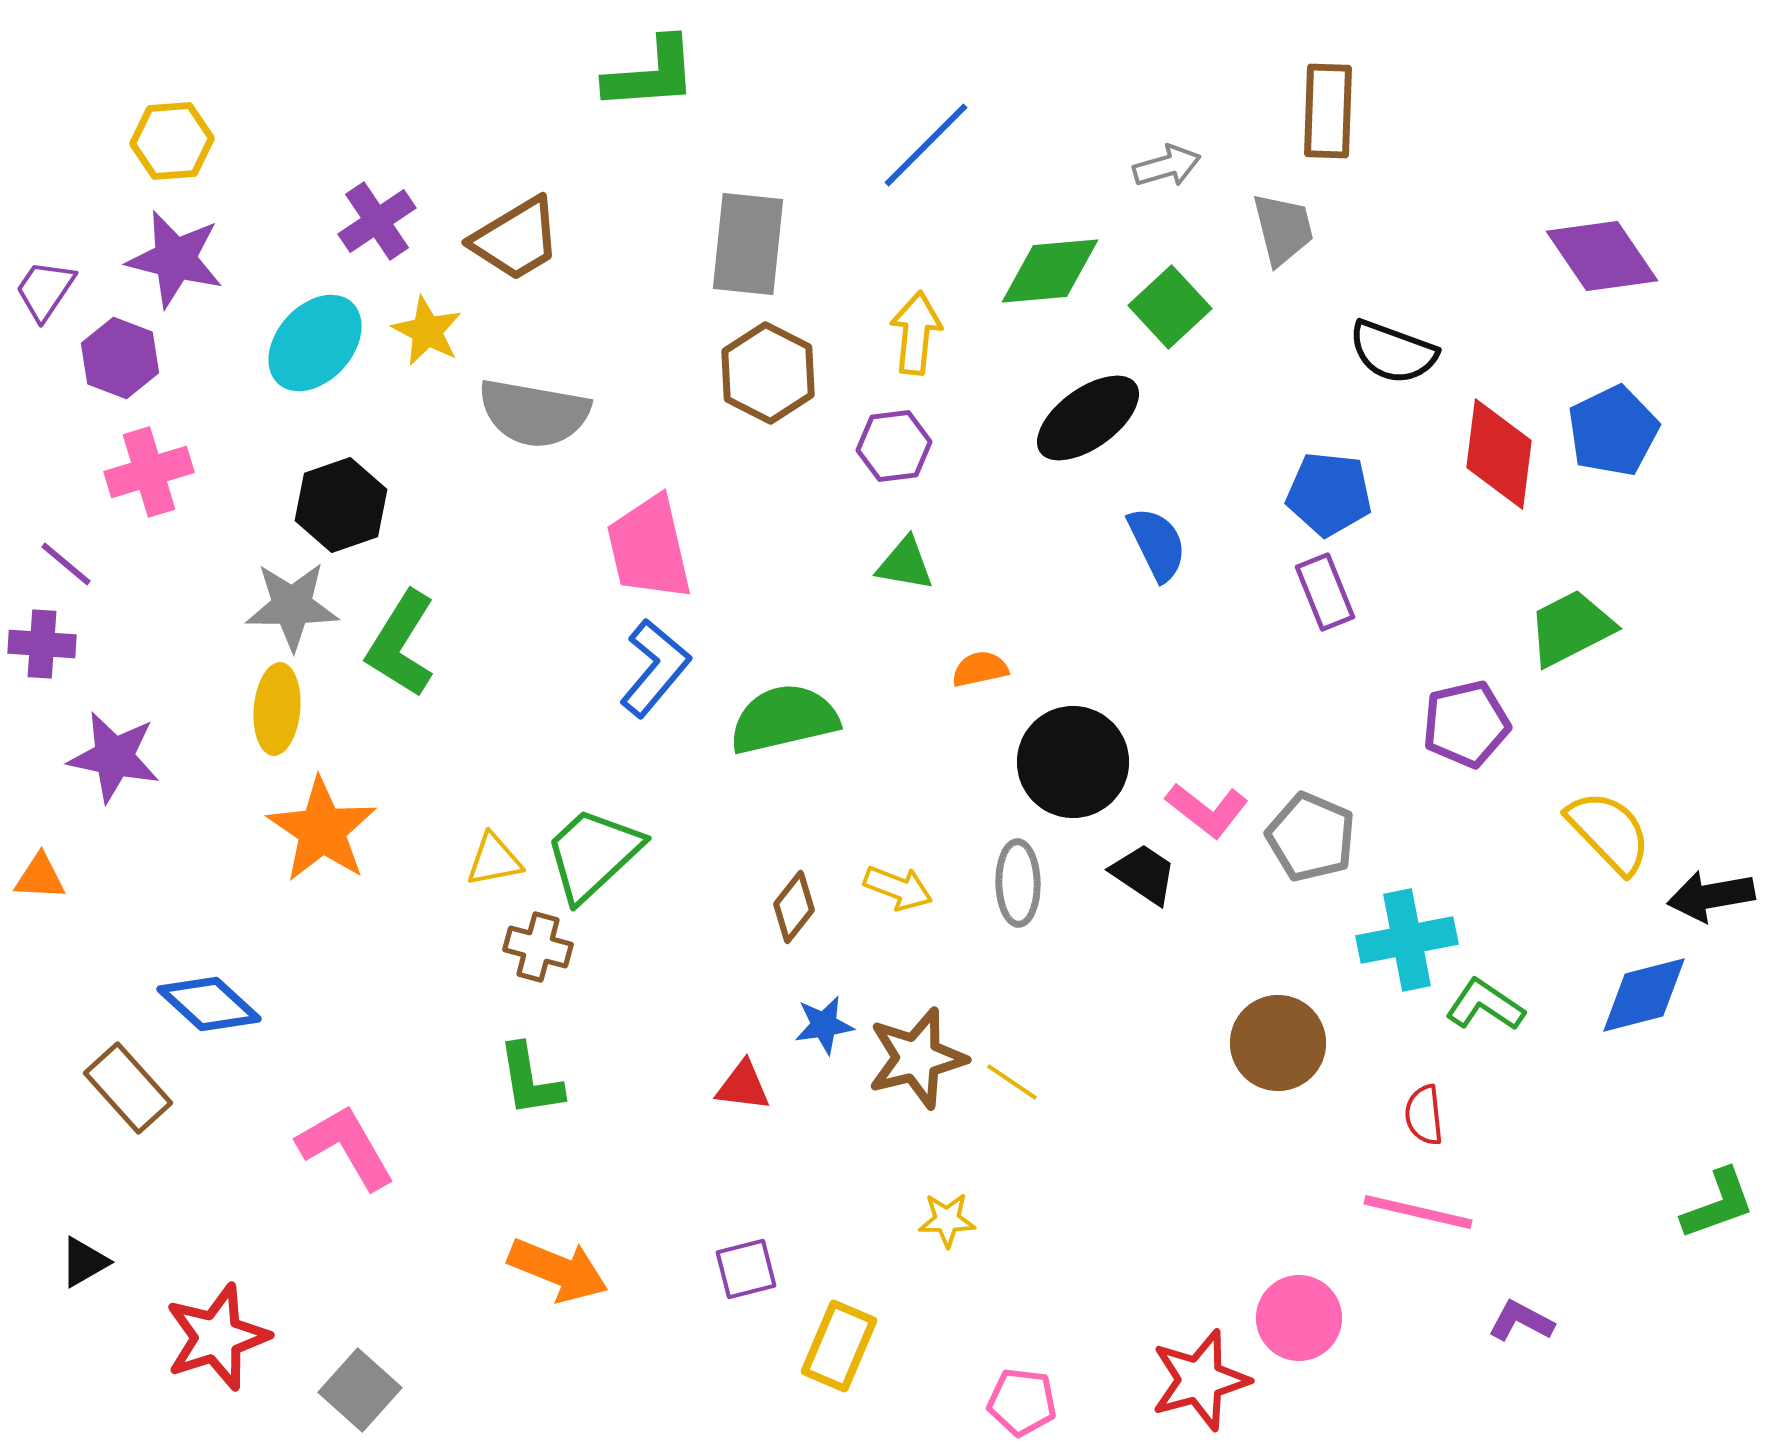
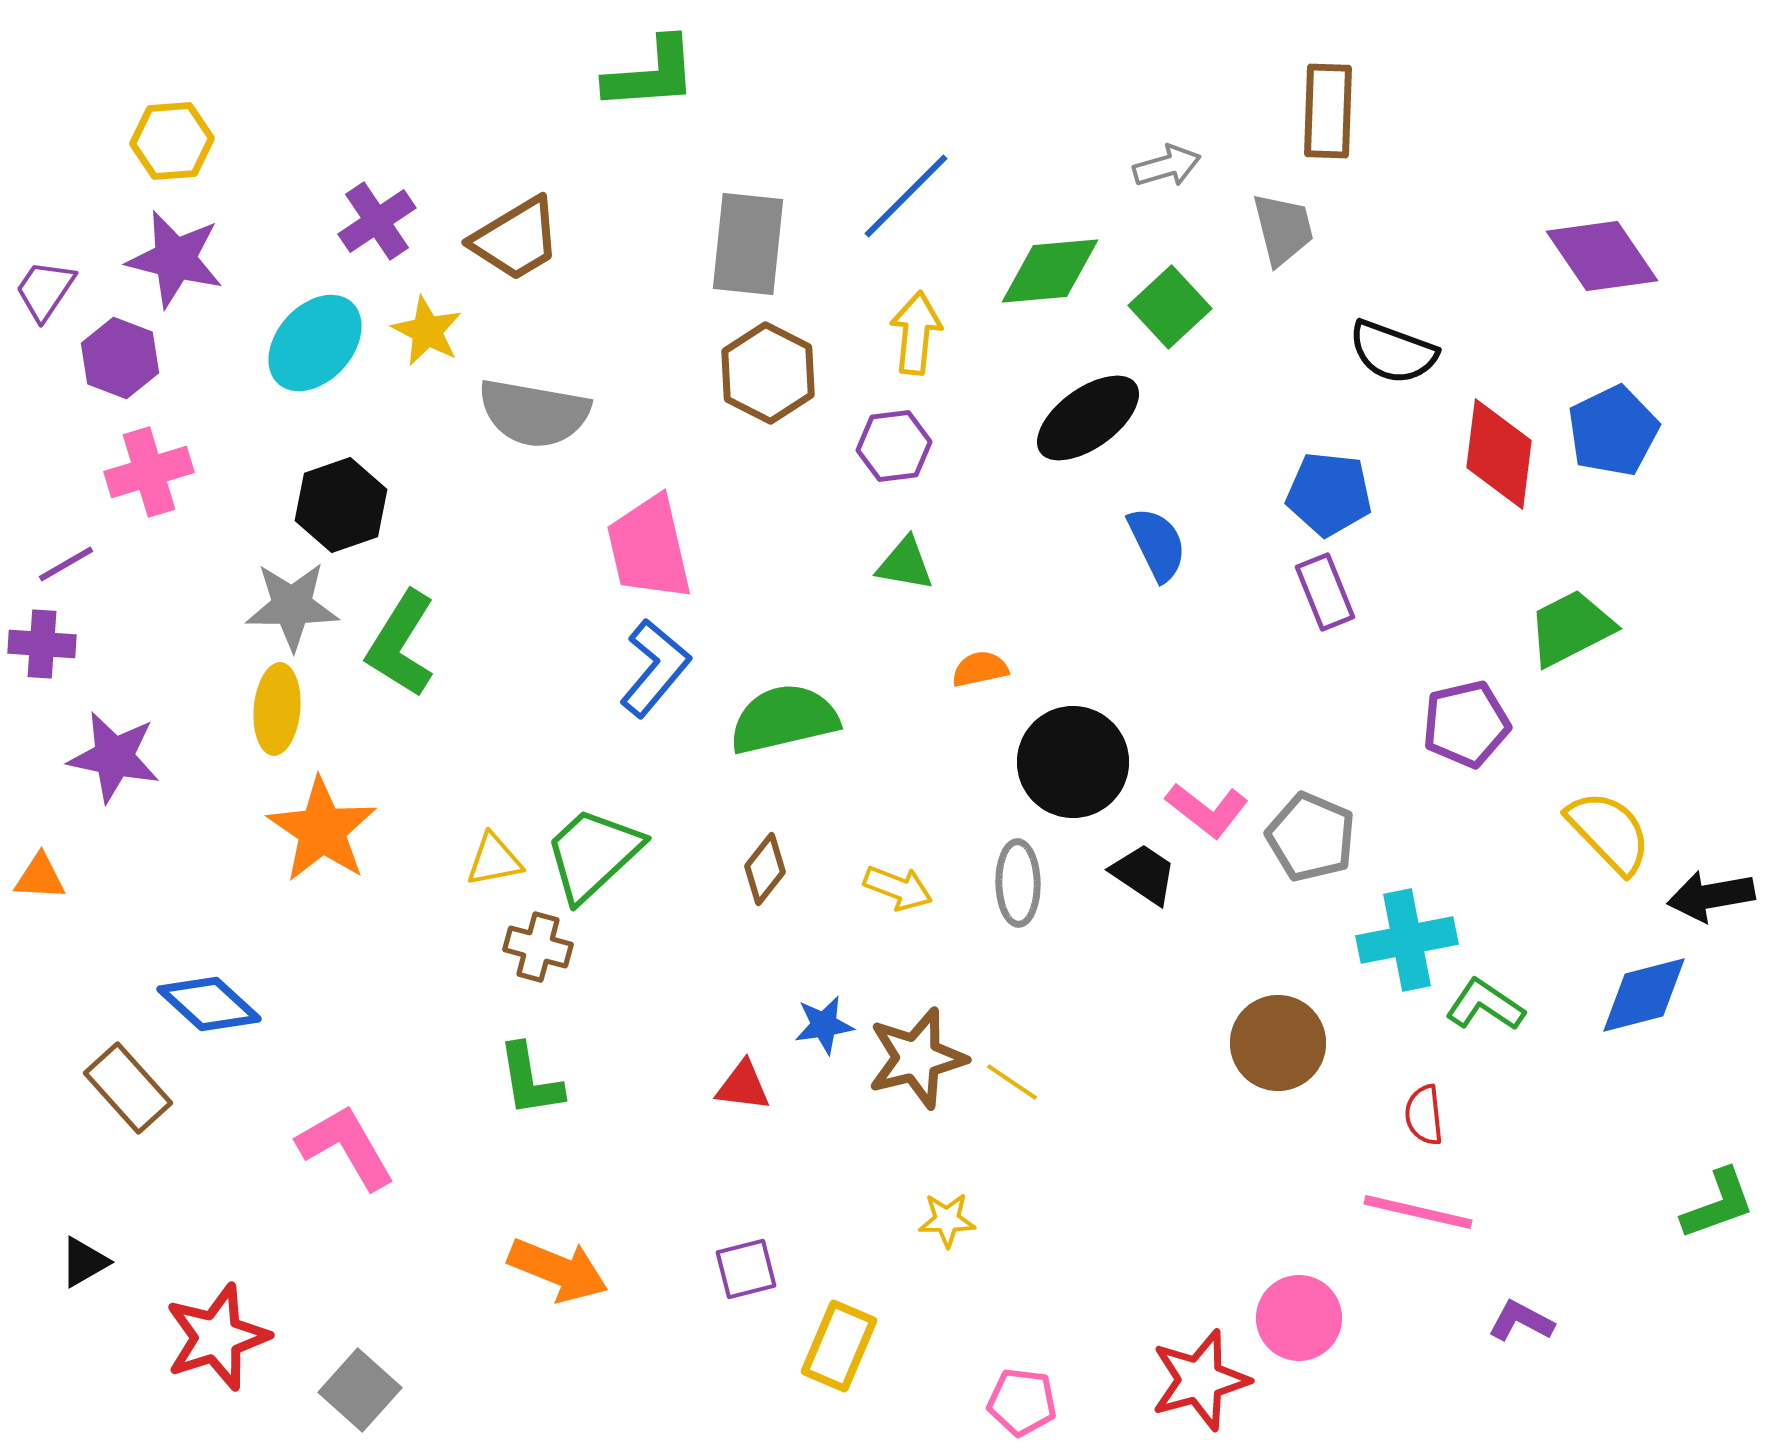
blue line at (926, 145): moved 20 px left, 51 px down
purple line at (66, 564): rotated 70 degrees counterclockwise
brown diamond at (794, 907): moved 29 px left, 38 px up
